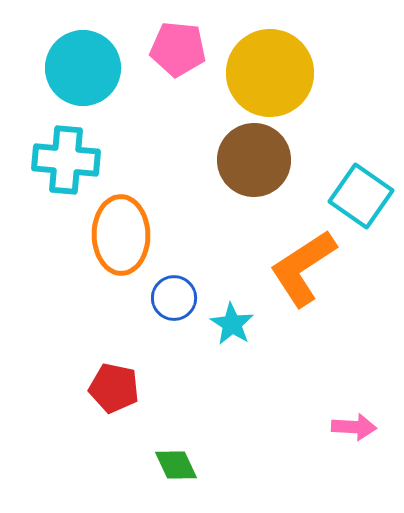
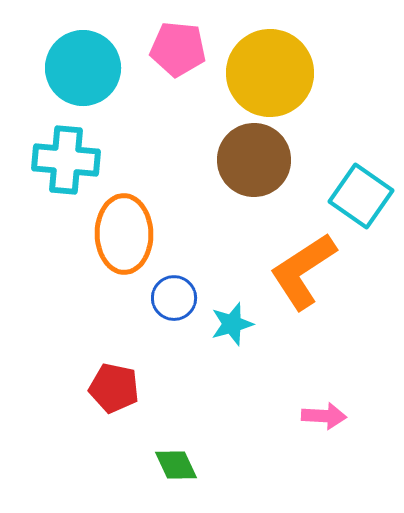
orange ellipse: moved 3 px right, 1 px up
orange L-shape: moved 3 px down
cyan star: rotated 24 degrees clockwise
pink arrow: moved 30 px left, 11 px up
